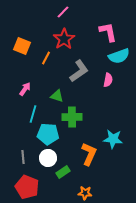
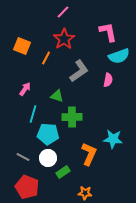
gray line: rotated 56 degrees counterclockwise
